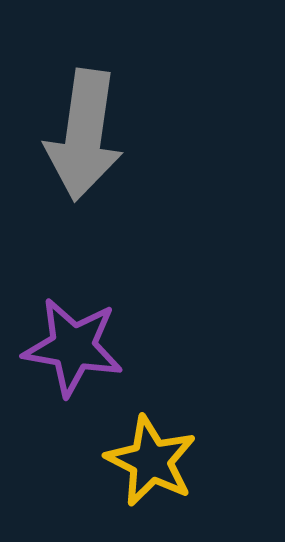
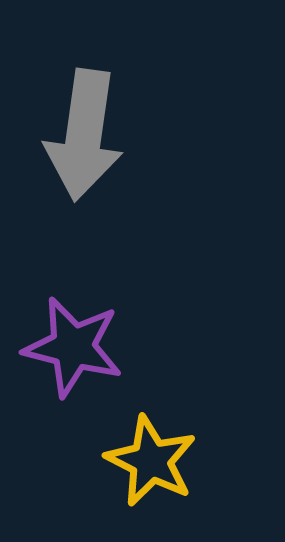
purple star: rotated 4 degrees clockwise
